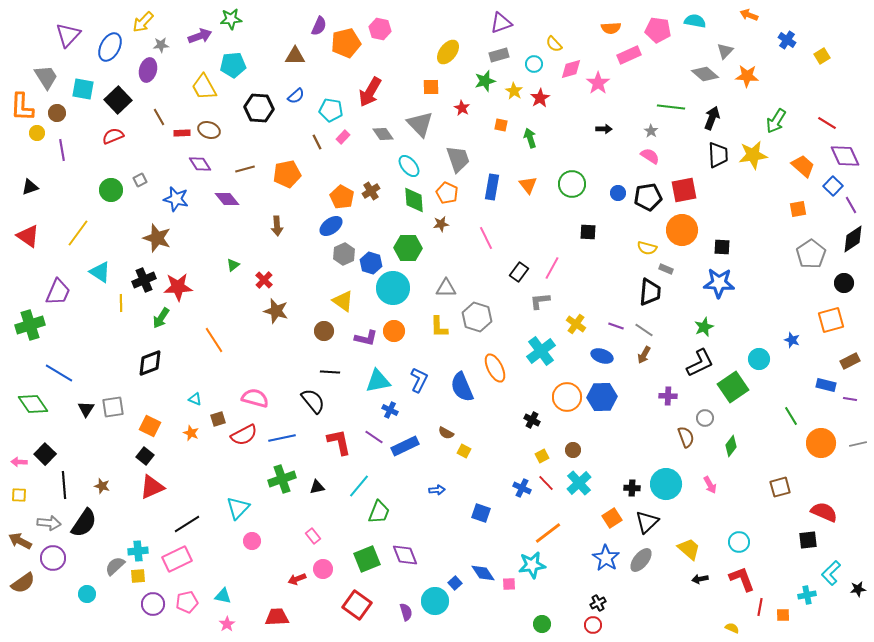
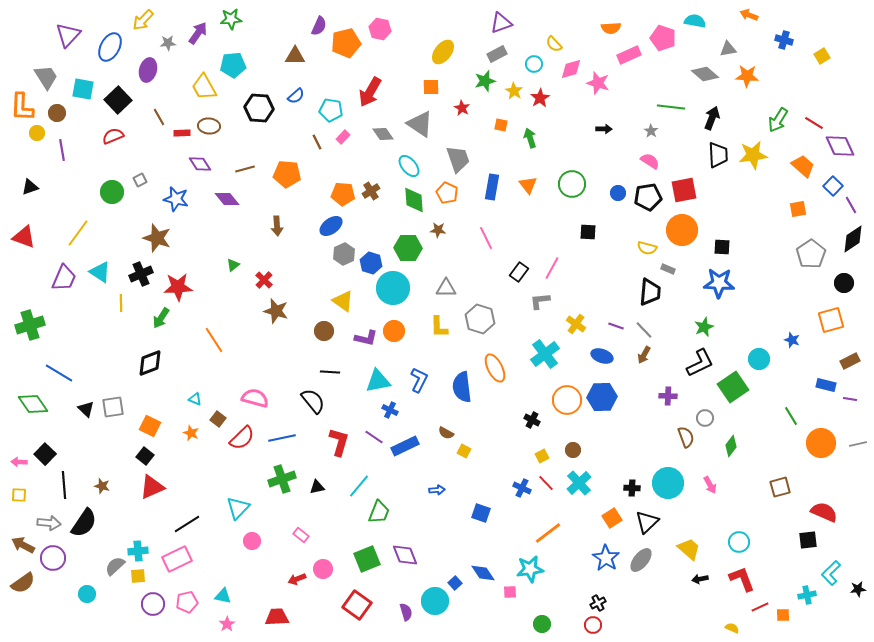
yellow arrow at (143, 22): moved 2 px up
pink pentagon at (658, 30): moved 5 px right, 8 px down; rotated 10 degrees clockwise
purple arrow at (200, 36): moved 2 px left, 3 px up; rotated 35 degrees counterclockwise
blue cross at (787, 40): moved 3 px left; rotated 18 degrees counterclockwise
gray star at (161, 45): moved 7 px right, 2 px up
gray triangle at (725, 51): moved 3 px right, 2 px up; rotated 36 degrees clockwise
yellow ellipse at (448, 52): moved 5 px left
gray rectangle at (499, 55): moved 2 px left, 1 px up; rotated 12 degrees counterclockwise
pink star at (598, 83): rotated 20 degrees counterclockwise
green arrow at (776, 121): moved 2 px right, 1 px up
red line at (827, 123): moved 13 px left
gray triangle at (420, 124): rotated 12 degrees counterclockwise
brown ellipse at (209, 130): moved 4 px up; rotated 15 degrees counterclockwise
pink semicircle at (650, 156): moved 5 px down
purple diamond at (845, 156): moved 5 px left, 10 px up
orange pentagon at (287, 174): rotated 16 degrees clockwise
green circle at (111, 190): moved 1 px right, 2 px down
orange pentagon at (342, 197): moved 1 px right, 3 px up; rotated 25 degrees counterclockwise
brown star at (441, 224): moved 3 px left, 6 px down; rotated 14 degrees clockwise
red triangle at (28, 236): moved 4 px left, 1 px down; rotated 15 degrees counterclockwise
gray rectangle at (666, 269): moved 2 px right
black cross at (144, 280): moved 3 px left, 6 px up
purple trapezoid at (58, 292): moved 6 px right, 14 px up
gray hexagon at (477, 317): moved 3 px right, 2 px down
gray line at (644, 330): rotated 12 degrees clockwise
cyan cross at (541, 351): moved 4 px right, 3 px down
blue semicircle at (462, 387): rotated 16 degrees clockwise
orange circle at (567, 397): moved 3 px down
black triangle at (86, 409): rotated 18 degrees counterclockwise
brown square at (218, 419): rotated 35 degrees counterclockwise
red semicircle at (244, 435): moved 2 px left, 3 px down; rotated 16 degrees counterclockwise
red L-shape at (339, 442): rotated 28 degrees clockwise
cyan circle at (666, 484): moved 2 px right, 1 px up
pink rectangle at (313, 536): moved 12 px left, 1 px up; rotated 14 degrees counterclockwise
brown arrow at (20, 541): moved 3 px right, 4 px down
cyan star at (532, 565): moved 2 px left, 4 px down
pink square at (509, 584): moved 1 px right, 8 px down
red line at (760, 607): rotated 54 degrees clockwise
